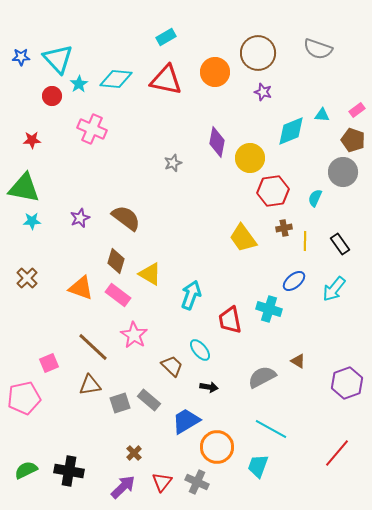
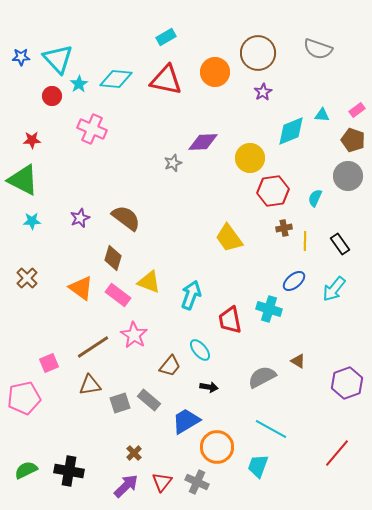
purple star at (263, 92): rotated 24 degrees clockwise
purple diamond at (217, 142): moved 14 px left; rotated 76 degrees clockwise
gray circle at (343, 172): moved 5 px right, 4 px down
green triangle at (24, 188): moved 1 px left, 8 px up; rotated 16 degrees clockwise
yellow trapezoid at (243, 238): moved 14 px left
brown diamond at (116, 261): moved 3 px left, 3 px up
yellow triangle at (150, 274): moved 1 px left, 8 px down; rotated 10 degrees counterclockwise
orange triangle at (81, 288): rotated 16 degrees clockwise
brown line at (93, 347): rotated 76 degrees counterclockwise
brown trapezoid at (172, 366): moved 2 px left; rotated 85 degrees clockwise
purple arrow at (123, 487): moved 3 px right, 1 px up
